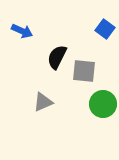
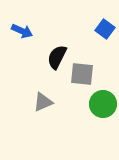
gray square: moved 2 px left, 3 px down
